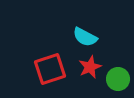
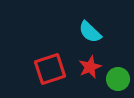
cyan semicircle: moved 5 px right, 5 px up; rotated 15 degrees clockwise
